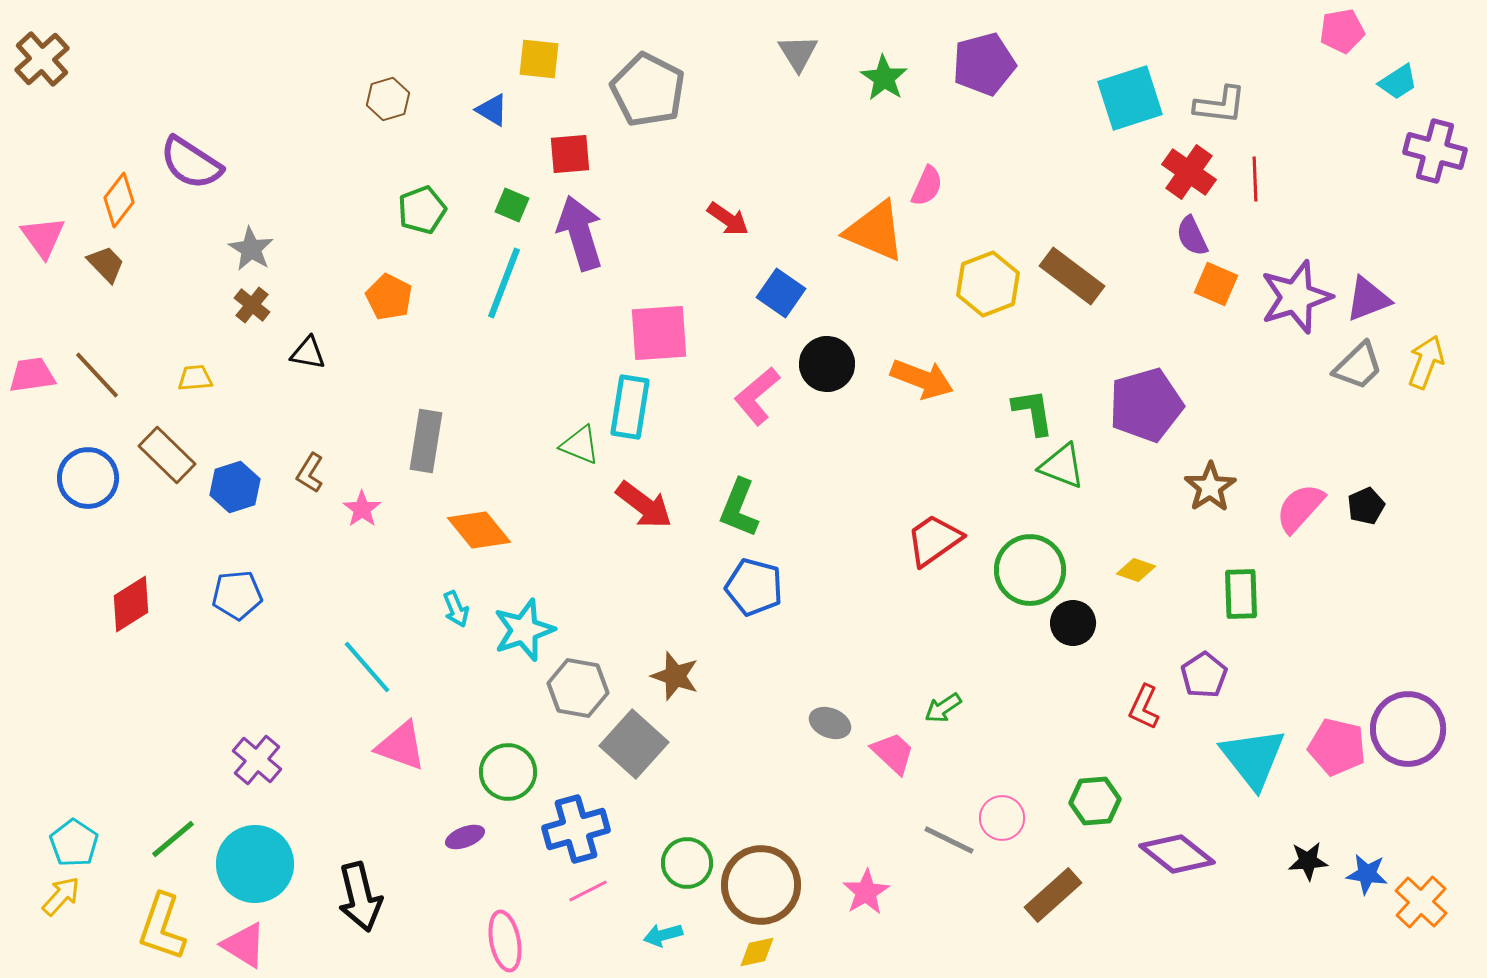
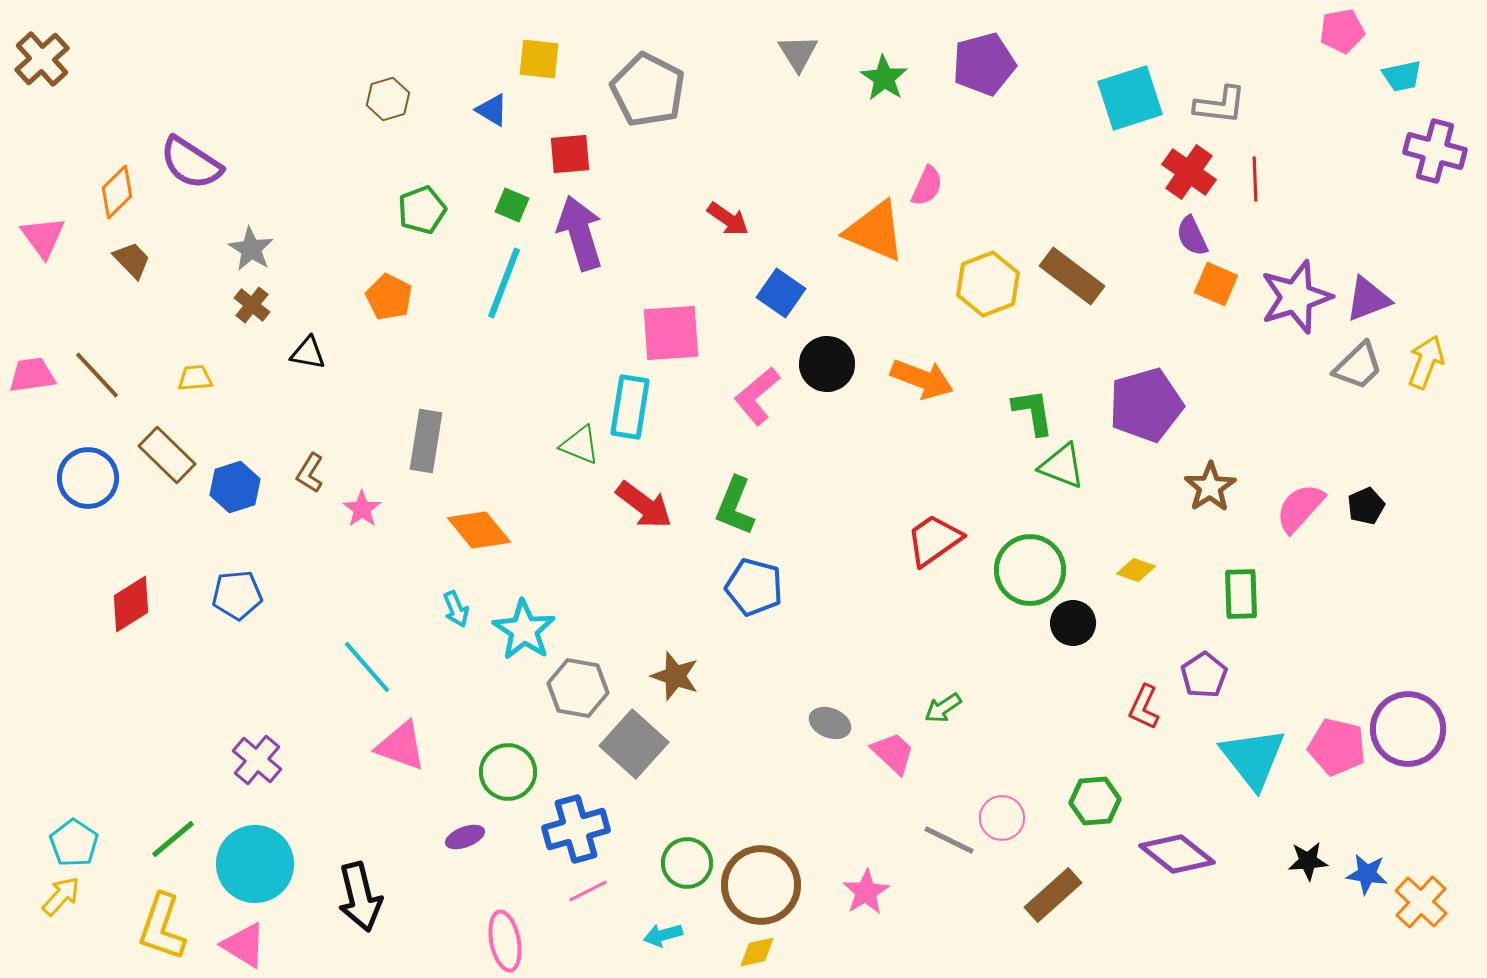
cyan trapezoid at (1398, 82): moved 4 px right, 6 px up; rotated 21 degrees clockwise
orange diamond at (119, 200): moved 2 px left, 8 px up; rotated 8 degrees clockwise
brown trapezoid at (106, 264): moved 26 px right, 4 px up
pink square at (659, 333): moved 12 px right
green L-shape at (739, 508): moved 4 px left, 2 px up
cyan star at (524, 630): rotated 20 degrees counterclockwise
